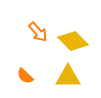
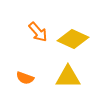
yellow diamond: moved 2 px up; rotated 20 degrees counterclockwise
orange semicircle: moved 2 px down; rotated 24 degrees counterclockwise
